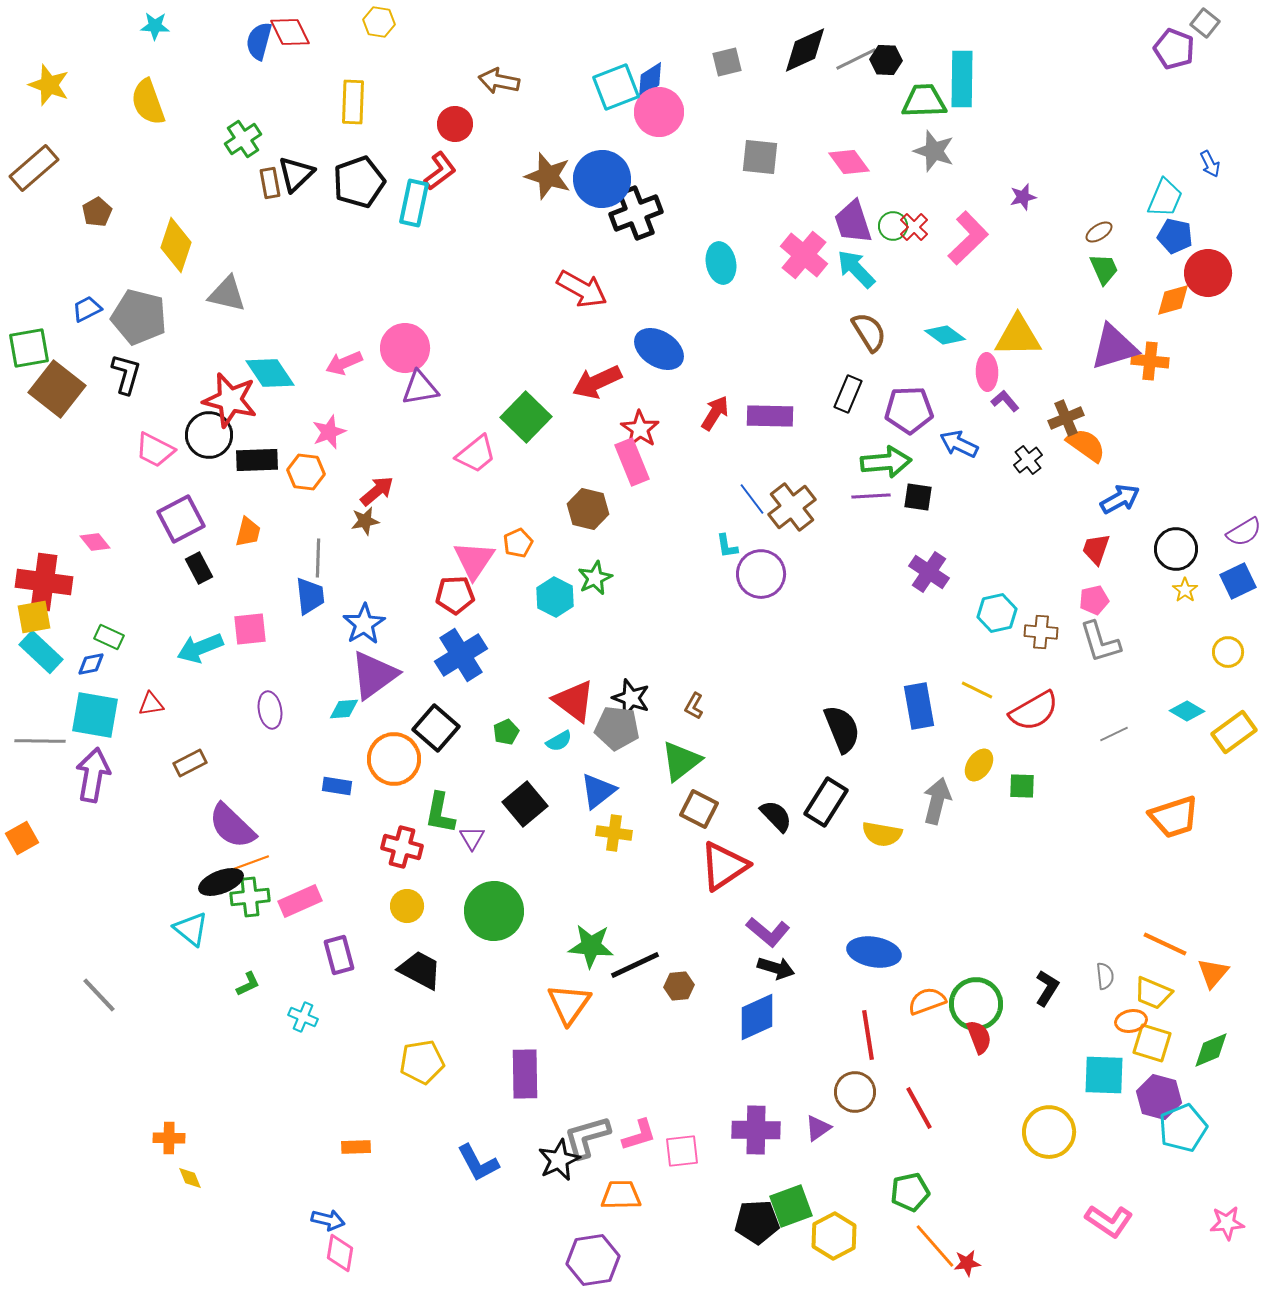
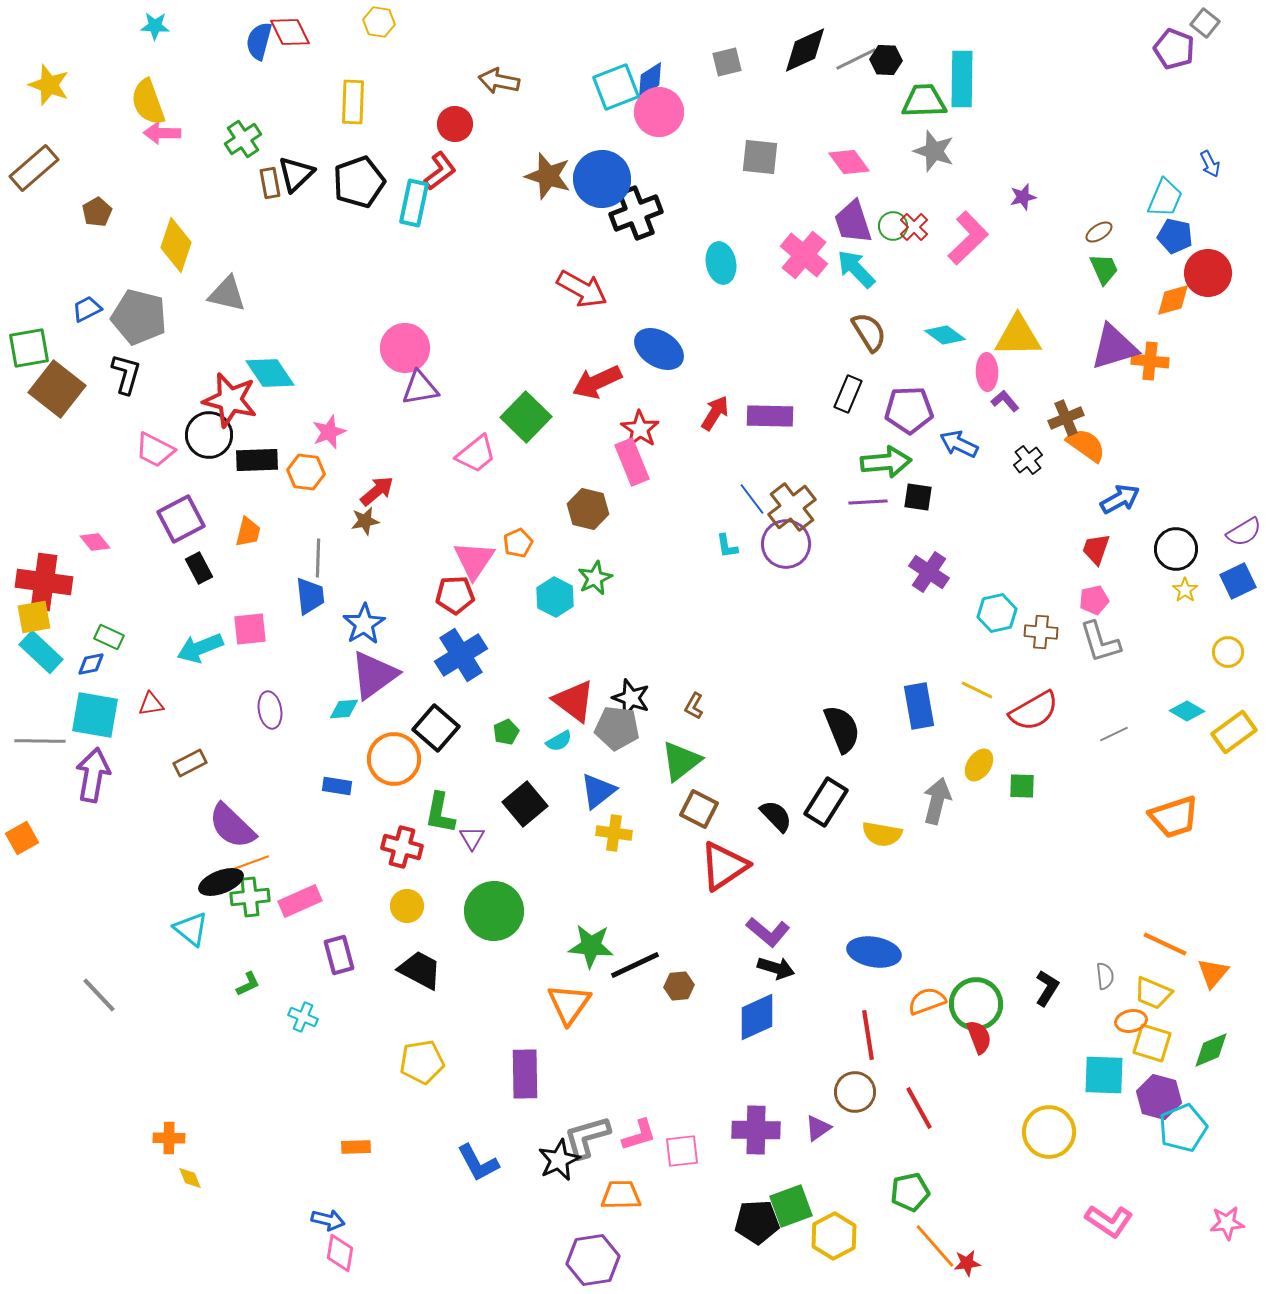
pink arrow at (344, 363): moved 182 px left, 230 px up; rotated 24 degrees clockwise
purple line at (871, 496): moved 3 px left, 6 px down
purple circle at (761, 574): moved 25 px right, 30 px up
